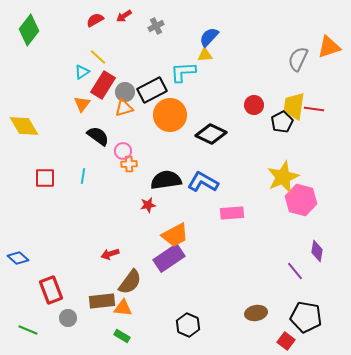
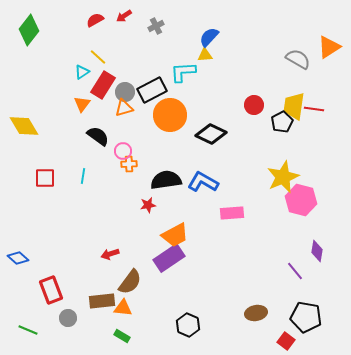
orange triangle at (329, 47): rotated 15 degrees counterclockwise
gray semicircle at (298, 59): rotated 95 degrees clockwise
